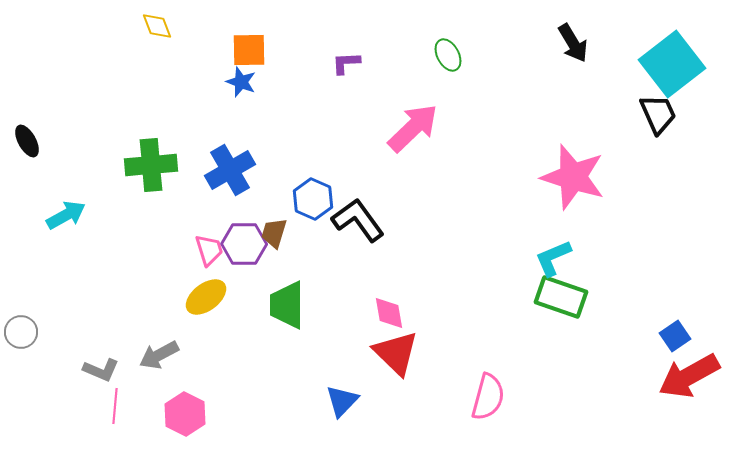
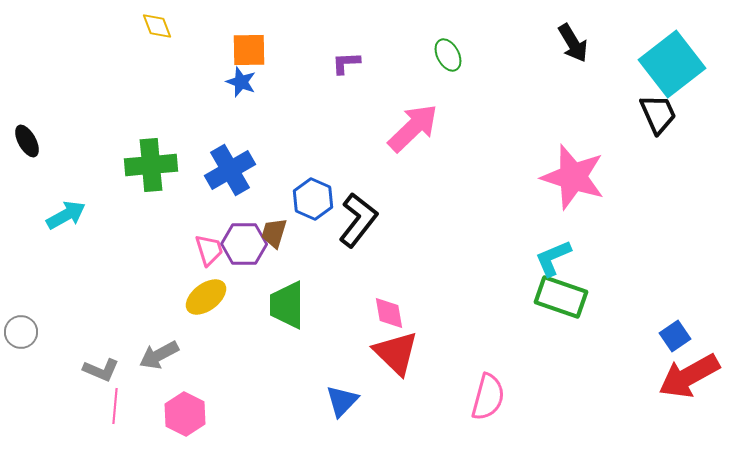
black L-shape: rotated 74 degrees clockwise
